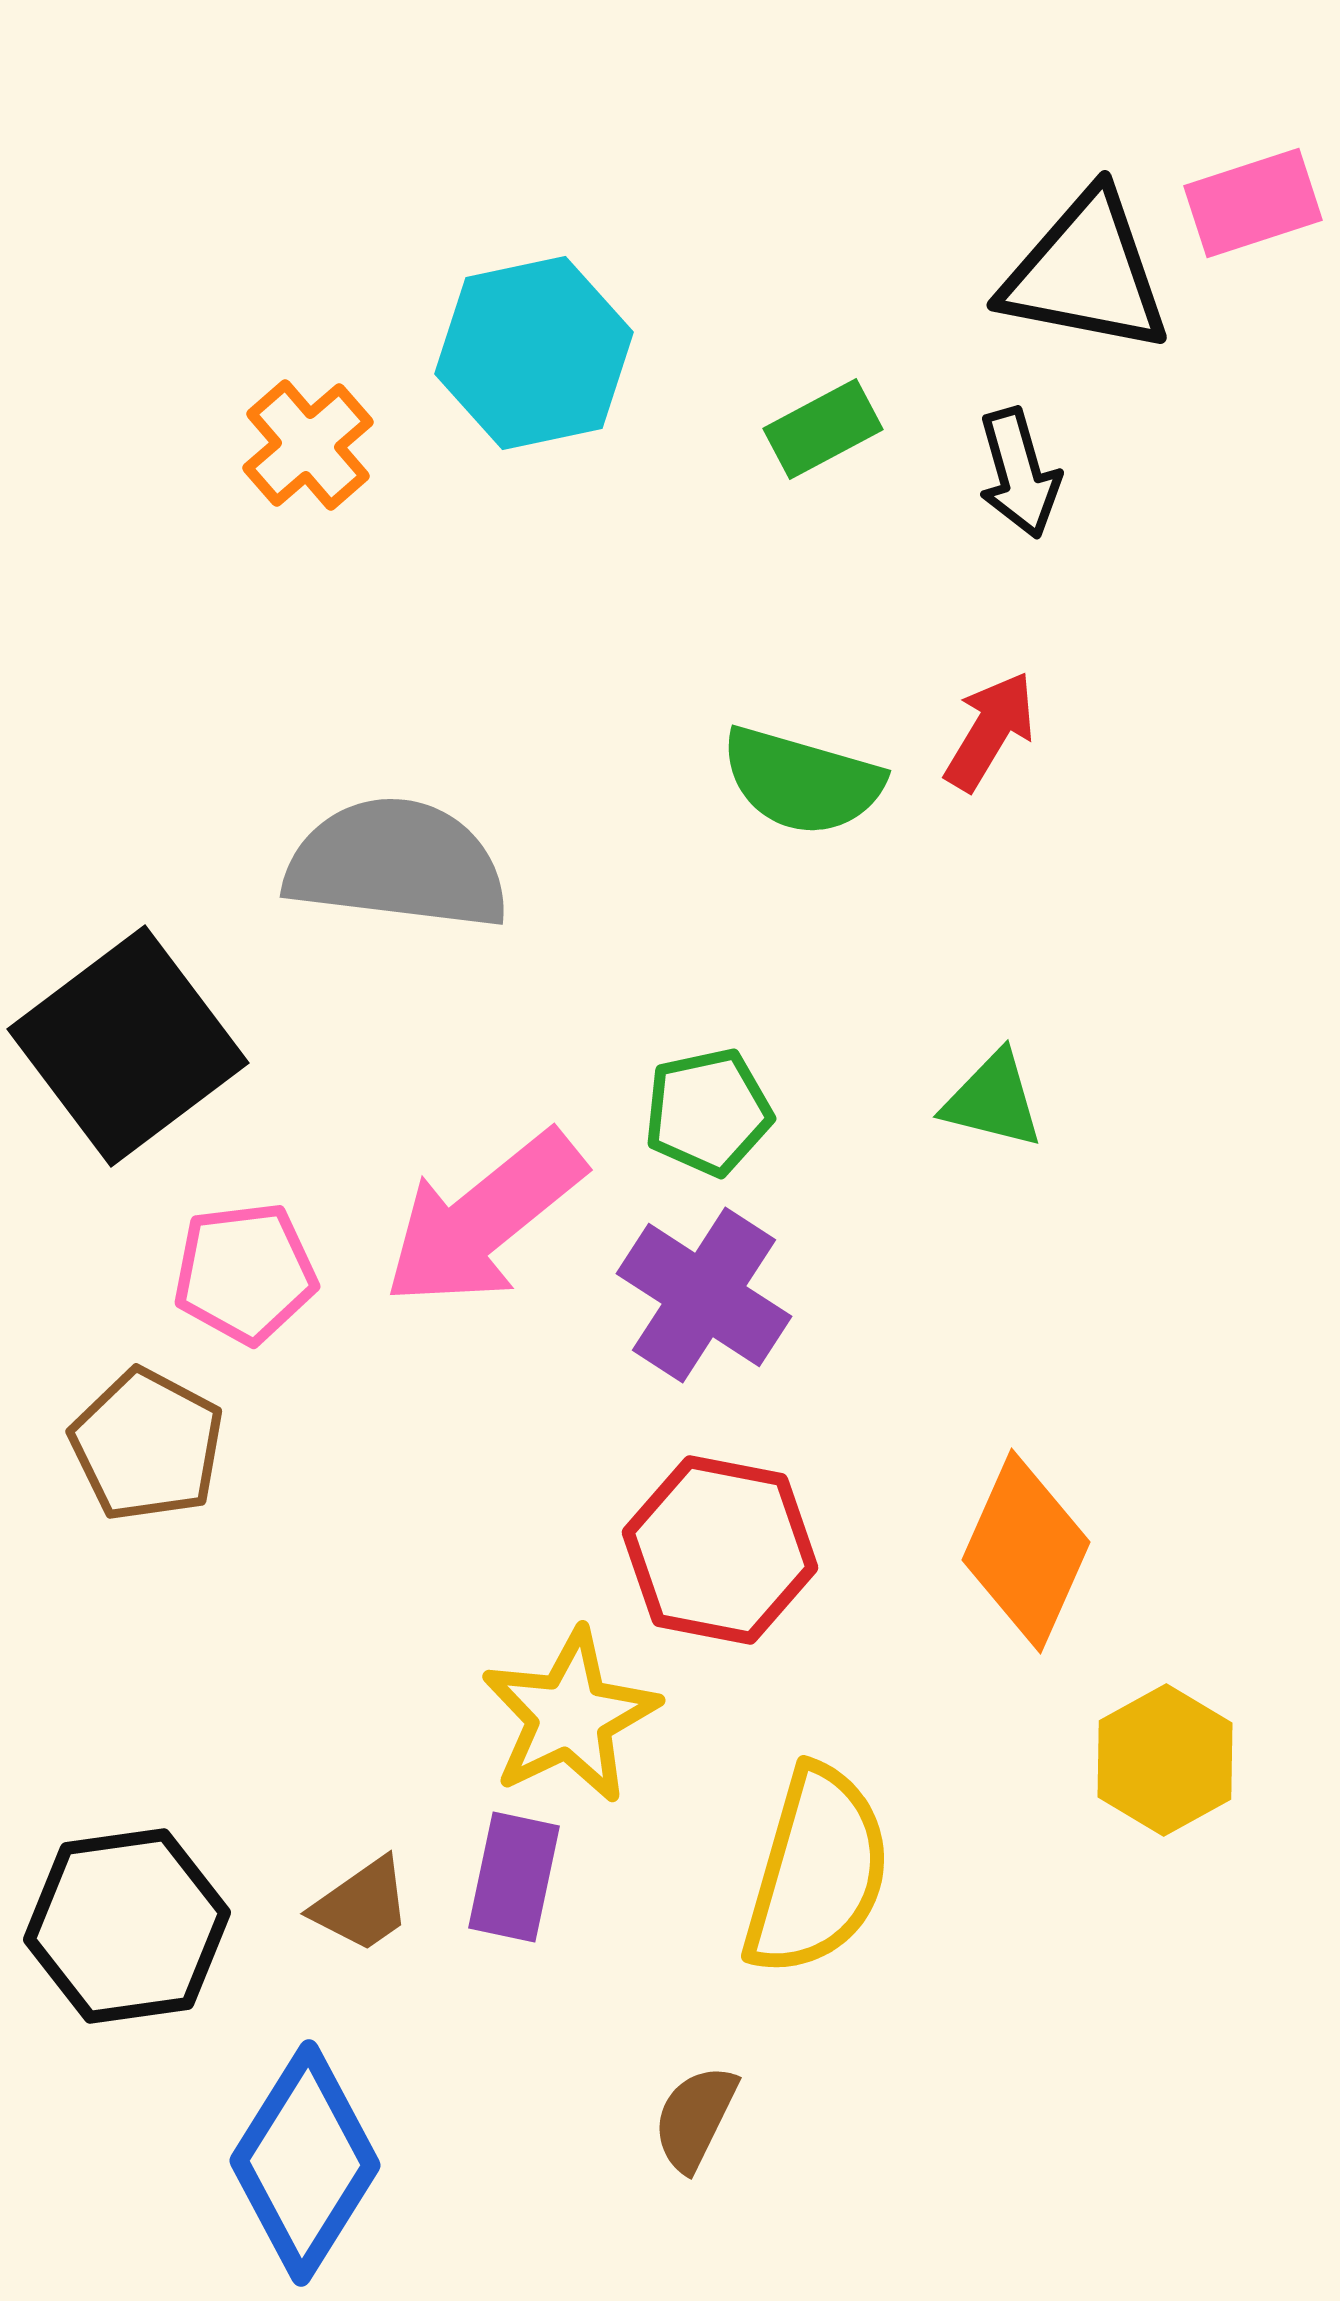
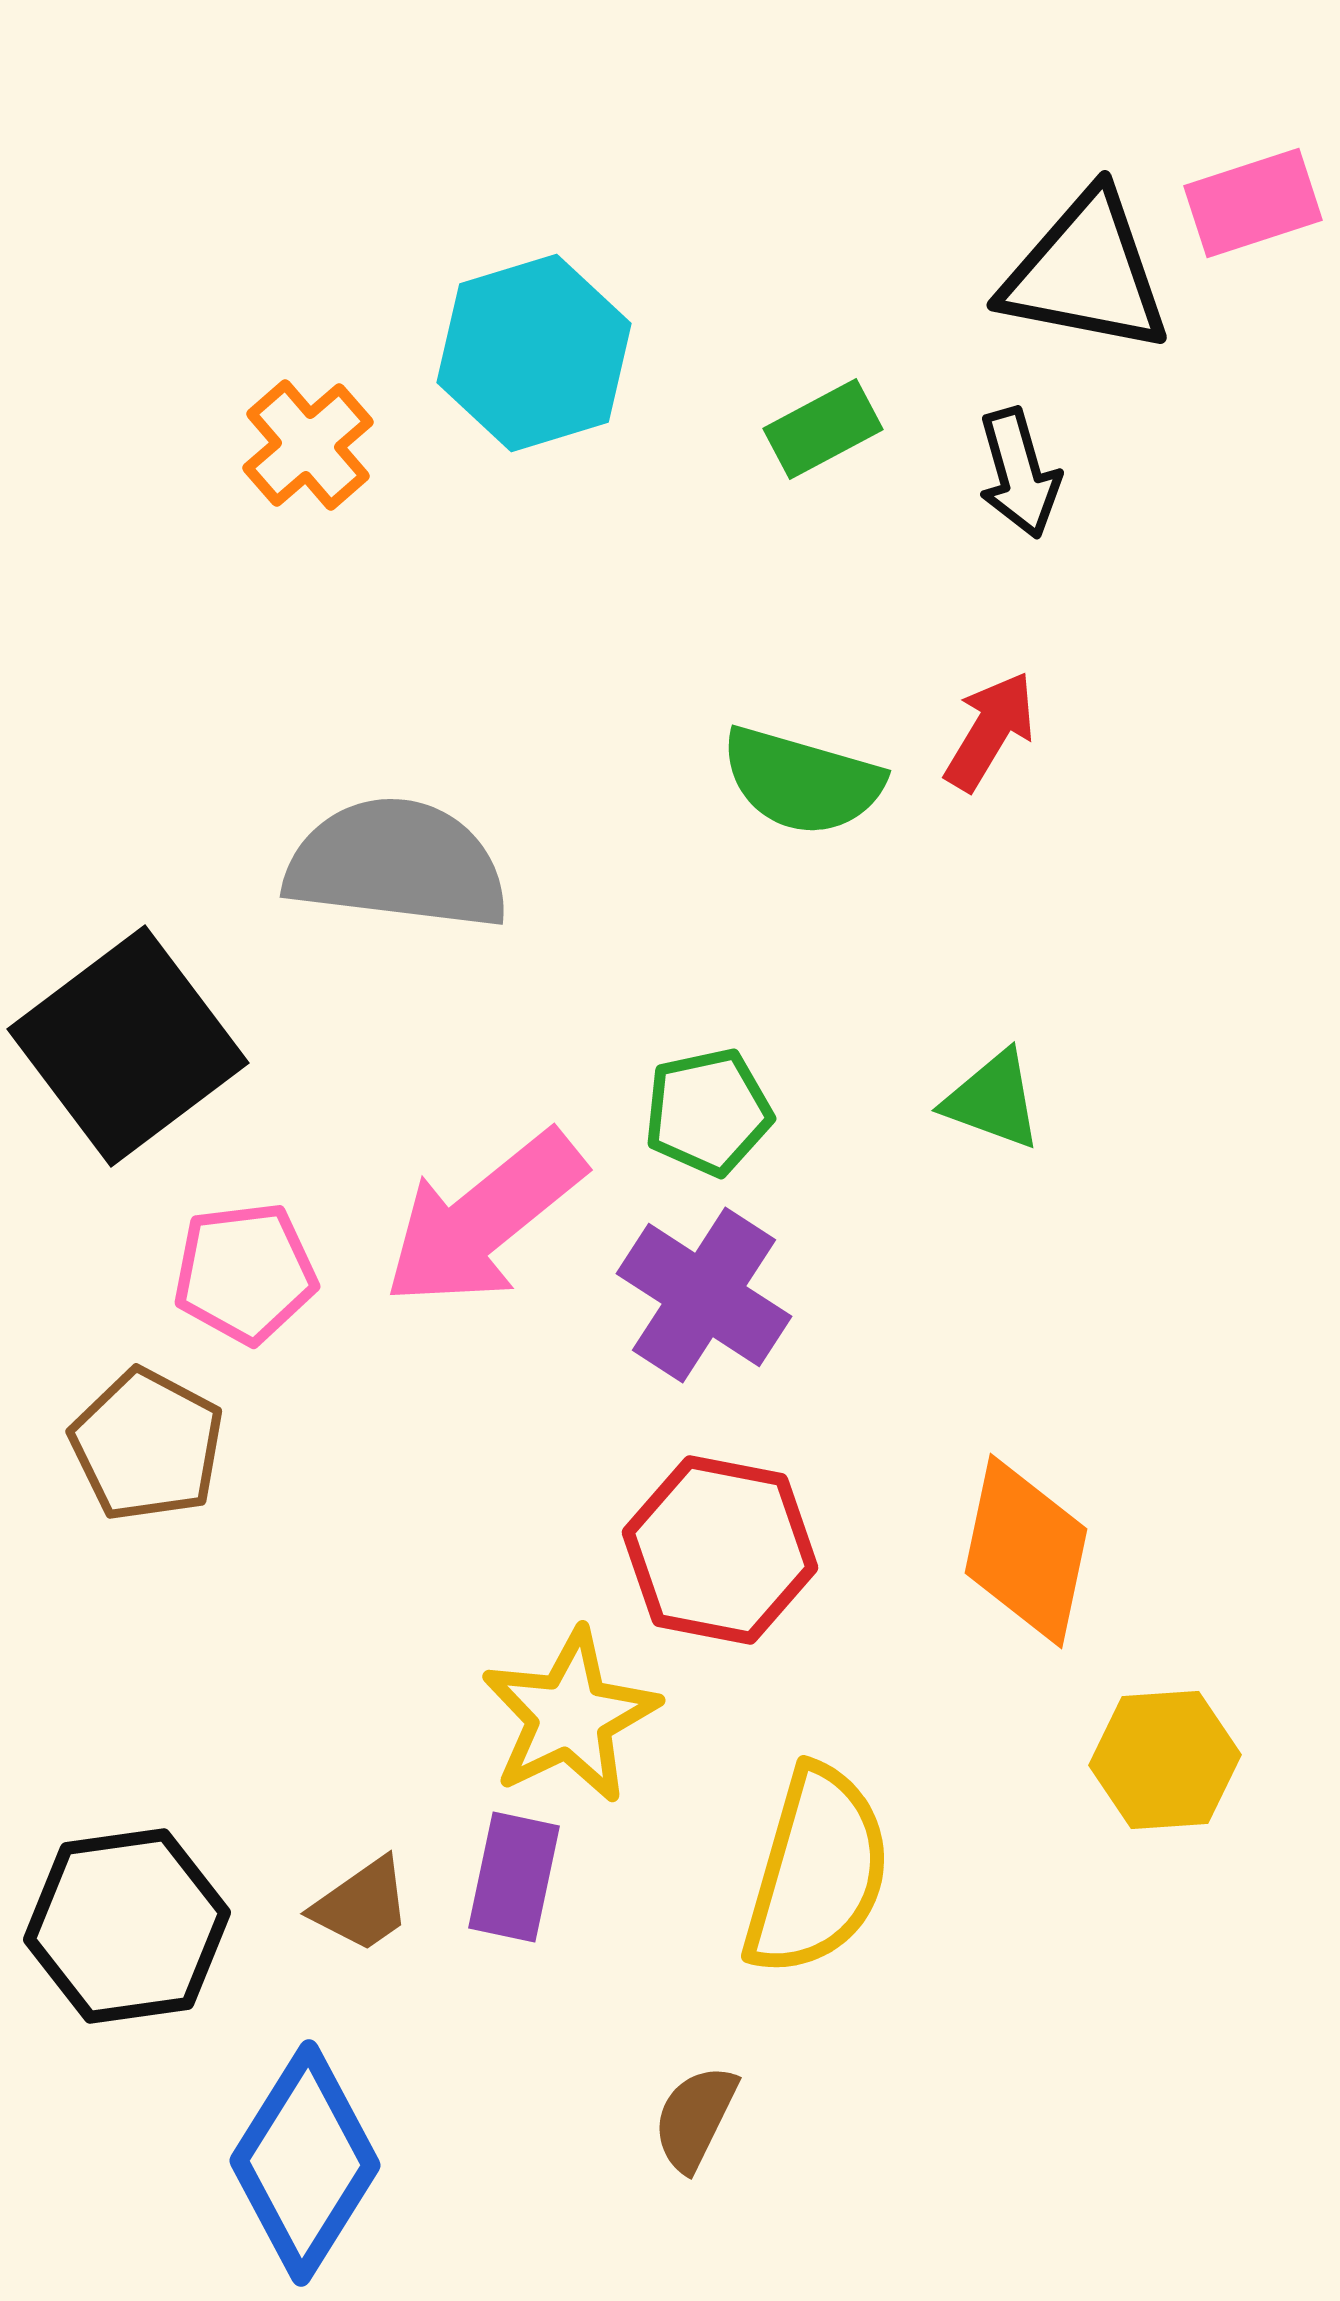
cyan hexagon: rotated 5 degrees counterclockwise
green triangle: rotated 6 degrees clockwise
orange diamond: rotated 12 degrees counterclockwise
yellow hexagon: rotated 25 degrees clockwise
